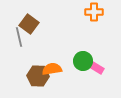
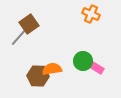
orange cross: moved 3 px left, 2 px down; rotated 24 degrees clockwise
brown square: rotated 18 degrees clockwise
gray line: rotated 54 degrees clockwise
